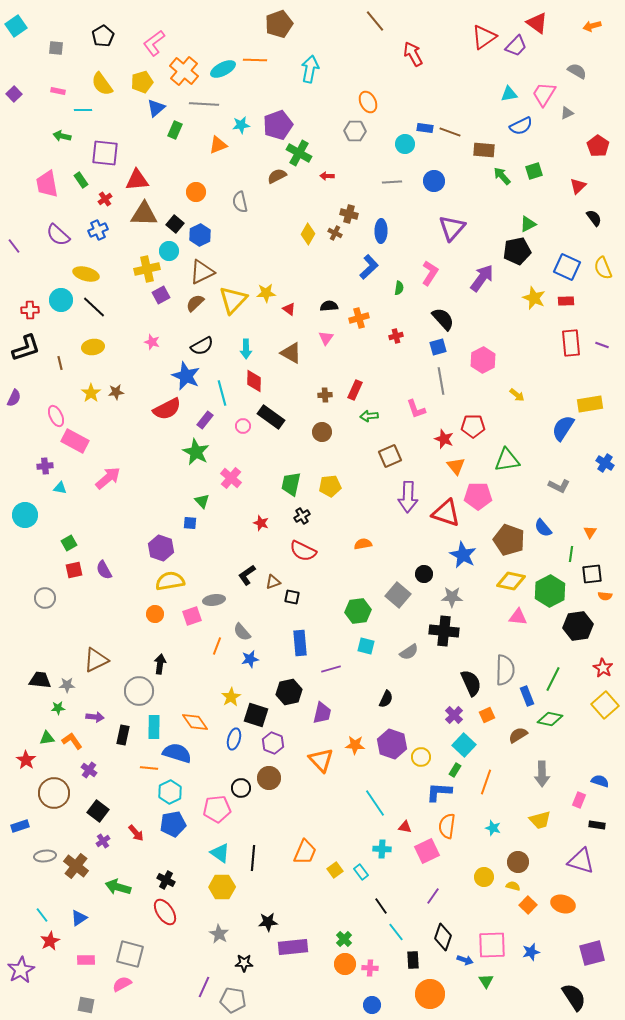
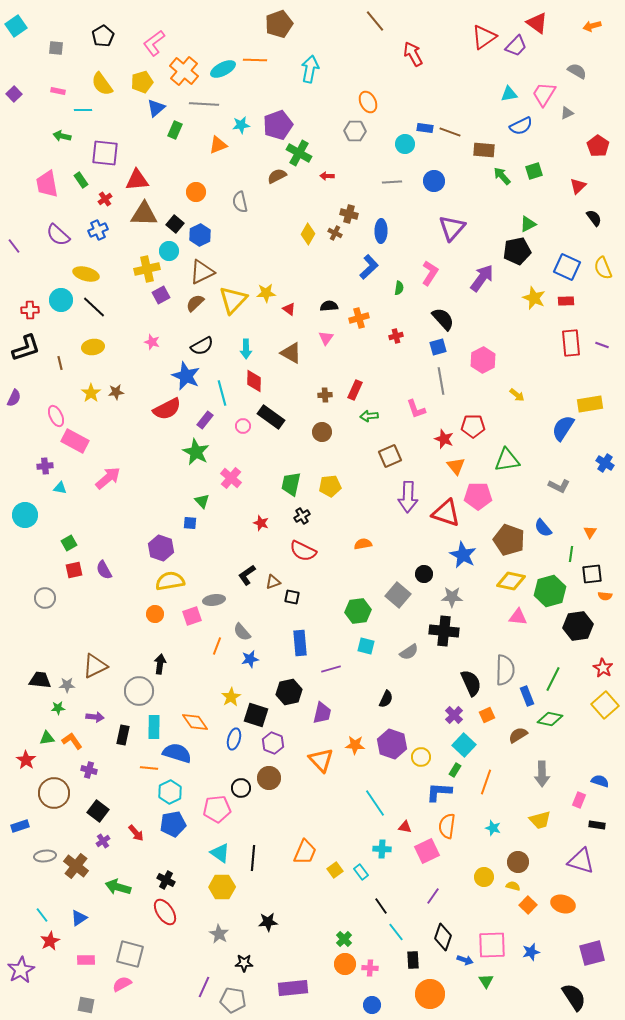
green hexagon at (550, 591): rotated 12 degrees clockwise
brown triangle at (96, 660): moved 1 px left, 6 px down
purple cross at (89, 770): rotated 21 degrees counterclockwise
purple rectangle at (293, 947): moved 41 px down
